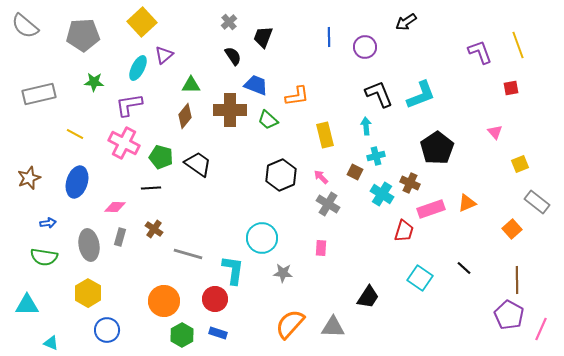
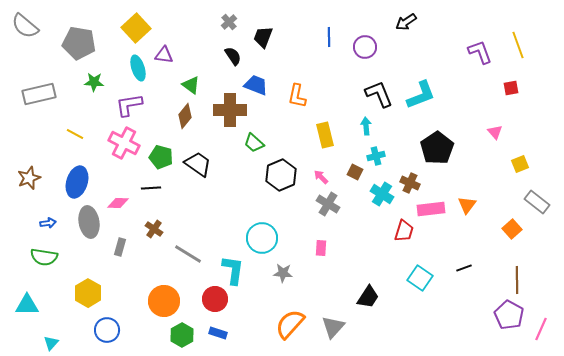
yellow square at (142, 22): moved 6 px left, 6 px down
gray pentagon at (83, 35): moved 4 px left, 8 px down; rotated 12 degrees clockwise
purple triangle at (164, 55): rotated 48 degrees clockwise
cyan ellipse at (138, 68): rotated 45 degrees counterclockwise
green triangle at (191, 85): rotated 36 degrees clockwise
orange L-shape at (297, 96): rotated 110 degrees clockwise
green trapezoid at (268, 120): moved 14 px left, 23 px down
orange triangle at (467, 203): moved 2 px down; rotated 30 degrees counterclockwise
pink diamond at (115, 207): moved 3 px right, 4 px up
pink rectangle at (431, 209): rotated 12 degrees clockwise
gray rectangle at (120, 237): moved 10 px down
gray ellipse at (89, 245): moved 23 px up
gray line at (188, 254): rotated 16 degrees clockwise
black line at (464, 268): rotated 63 degrees counterclockwise
gray triangle at (333, 327): rotated 50 degrees counterclockwise
cyan triangle at (51, 343): rotated 49 degrees clockwise
